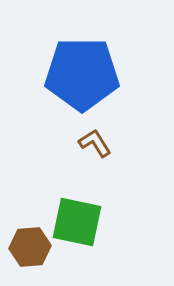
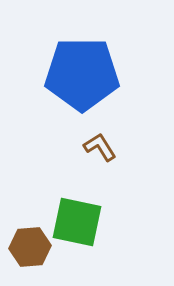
brown L-shape: moved 5 px right, 4 px down
